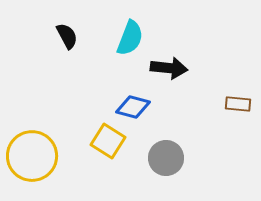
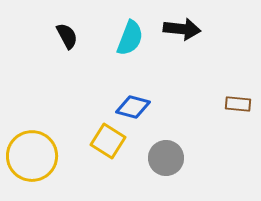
black arrow: moved 13 px right, 39 px up
